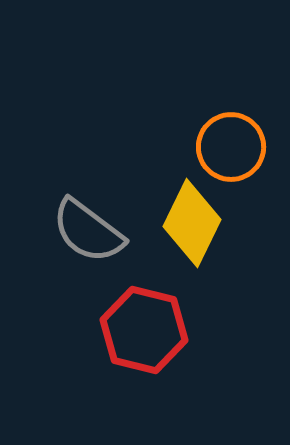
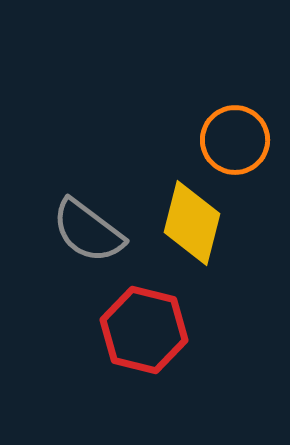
orange circle: moved 4 px right, 7 px up
yellow diamond: rotated 12 degrees counterclockwise
